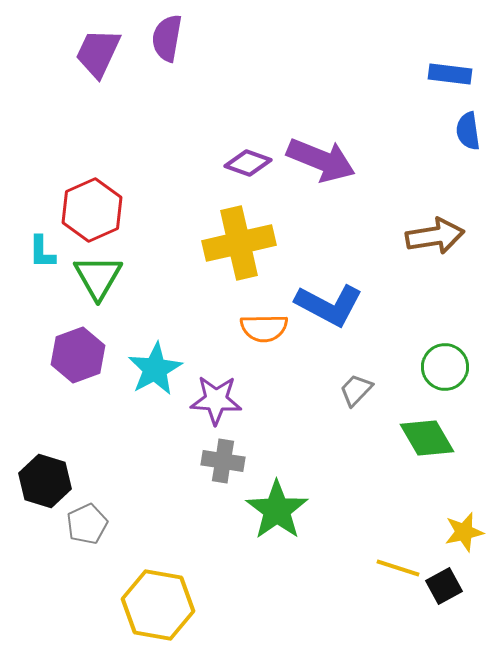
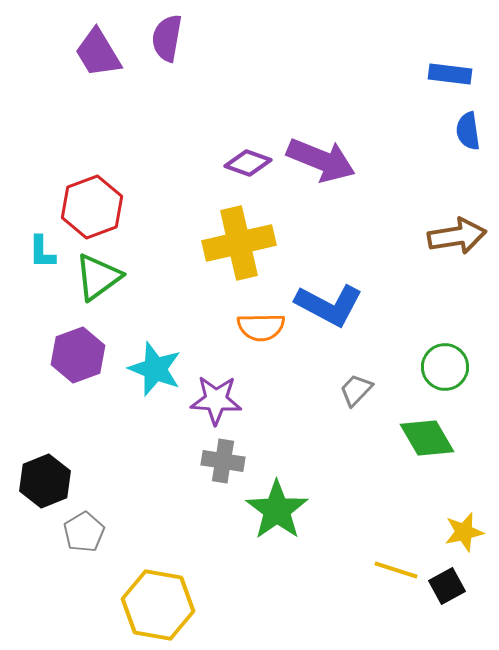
purple trapezoid: rotated 56 degrees counterclockwise
red hexagon: moved 3 px up; rotated 4 degrees clockwise
brown arrow: moved 22 px right
green triangle: rotated 24 degrees clockwise
orange semicircle: moved 3 px left, 1 px up
cyan star: rotated 22 degrees counterclockwise
black hexagon: rotated 21 degrees clockwise
gray pentagon: moved 3 px left, 8 px down; rotated 6 degrees counterclockwise
yellow line: moved 2 px left, 2 px down
black square: moved 3 px right
